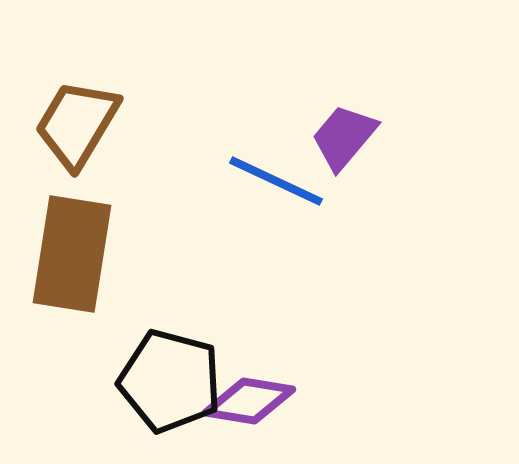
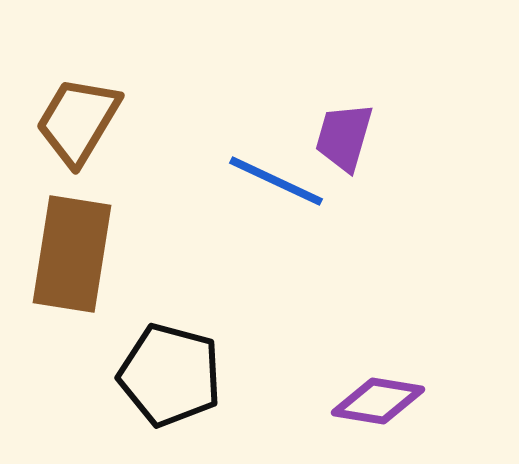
brown trapezoid: moved 1 px right, 3 px up
purple trapezoid: rotated 24 degrees counterclockwise
black pentagon: moved 6 px up
purple diamond: moved 129 px right
